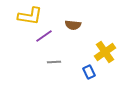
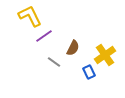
yellow L-shape: rotated 125 degrees counterclockwise
brown semicircle: moved 23 px down; rotated 70 degrees counterclockwise
yellow cross: moved 3 px down
gray line: rotated 40 degrees clockwise
